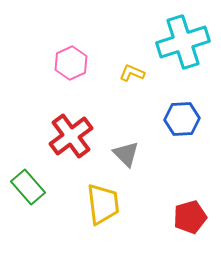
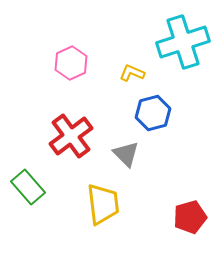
blue hexagon: moved 29 px left, 6 px up; rotated 12 degrees counterclockwise
